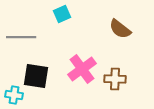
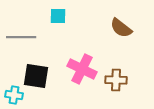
cyan square: moved 4 px left, 2 px down; rotated 24 degrees clockwise
brown semicircle: moved 1 px right, 1 px up
pink cross: rotated 28 degrees counterclockwise
brown cross: moved 1 px right, 1 px down
